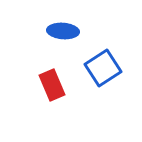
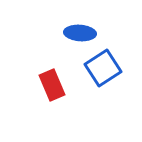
blue ellipse: moved 17 px right, 2 px down
